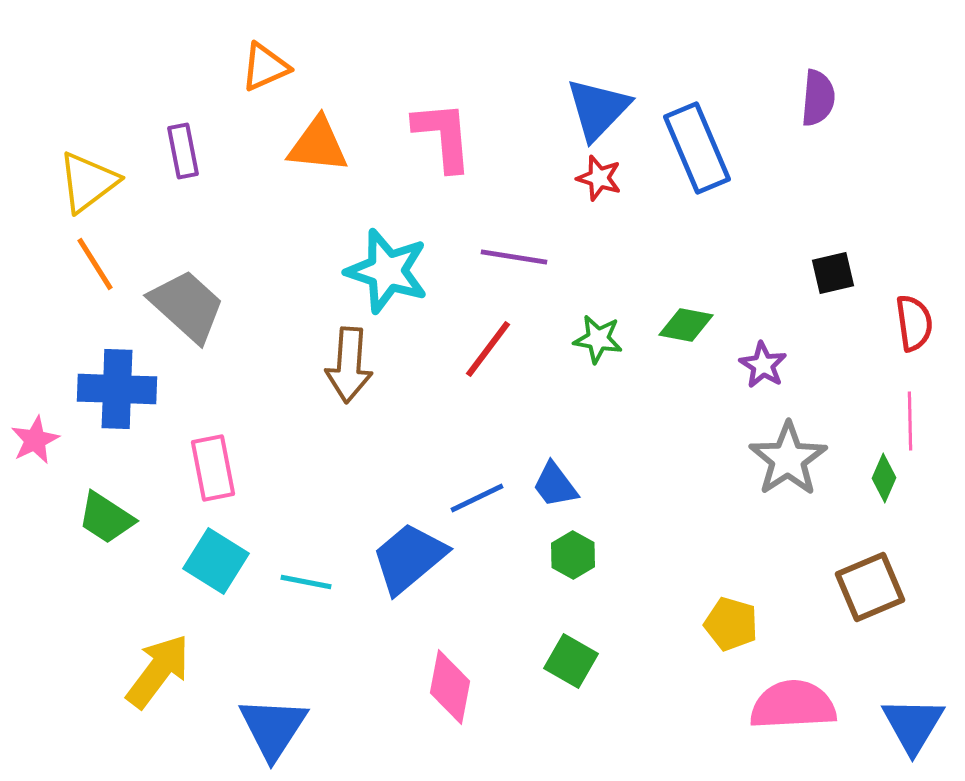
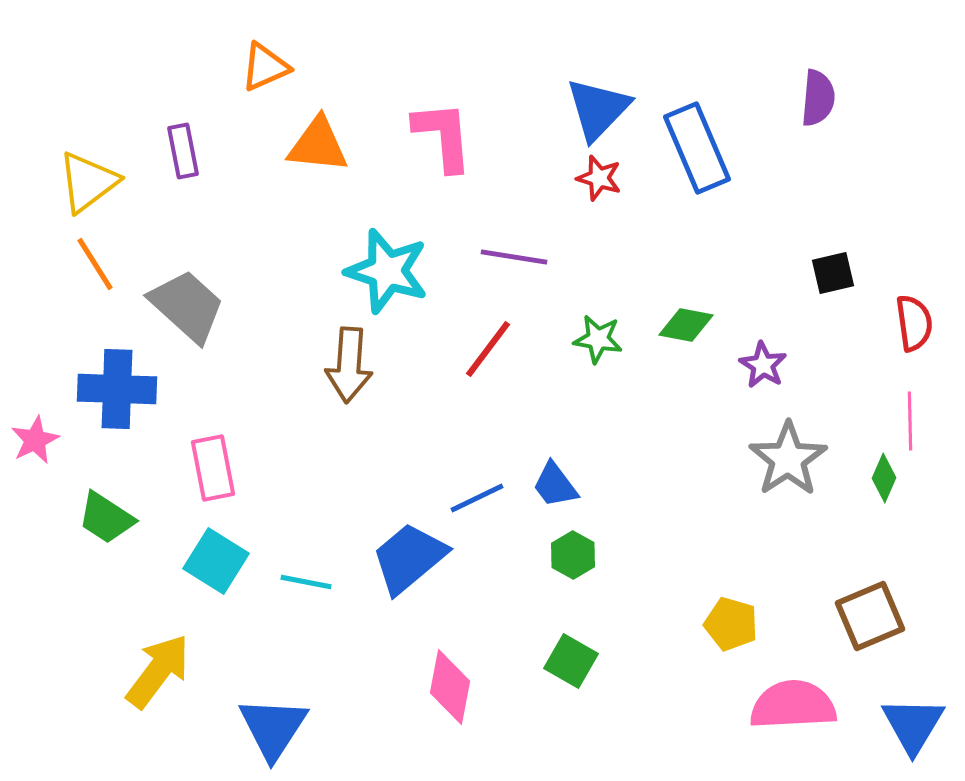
brown square at (870, 587): moved 29 px down
